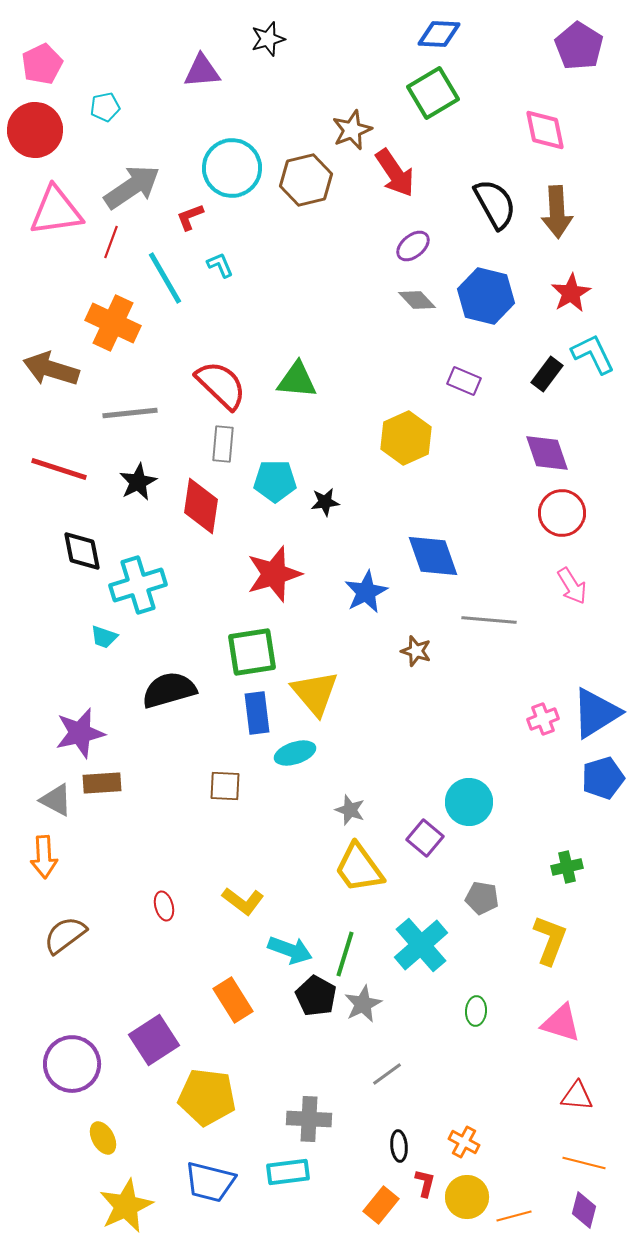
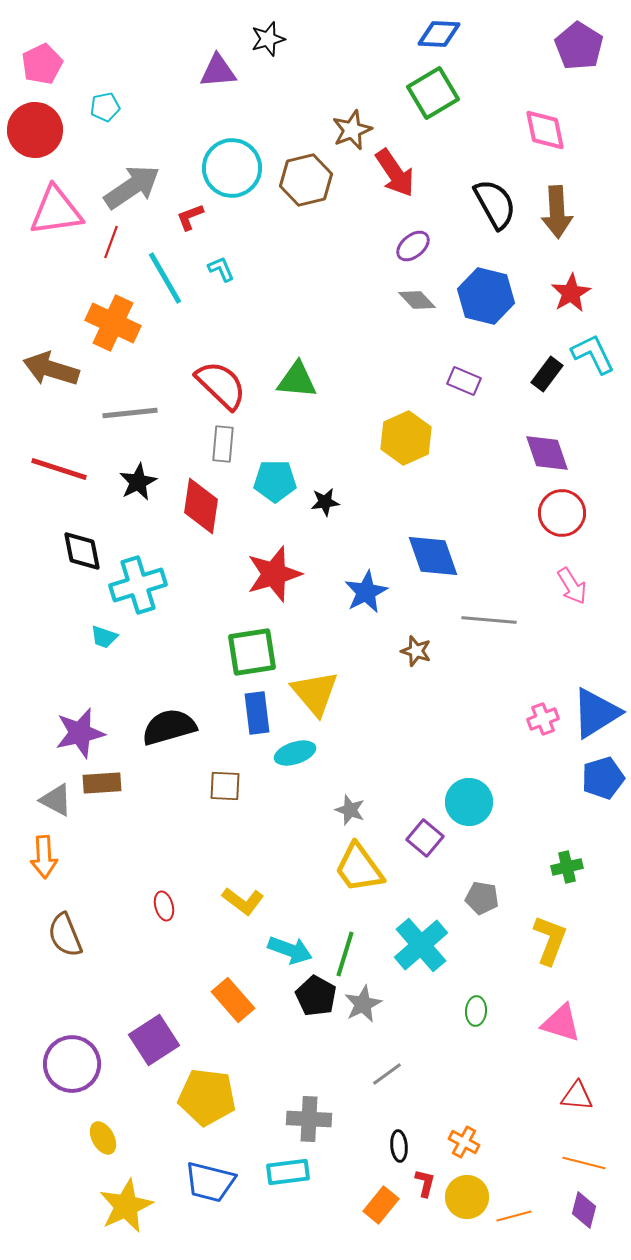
purple triangle at (202, 71): moved 16 px right
cyan L-shape at (220, 265): moved 1 px right, 4 px down
black semicircle at (169, 690): moved 37 px down
brown semicircle at (65, 935): rotated 75 degrees counterclockwise
orange rectangle at (233, 1000): rotated 9 degrees counterclockwise
